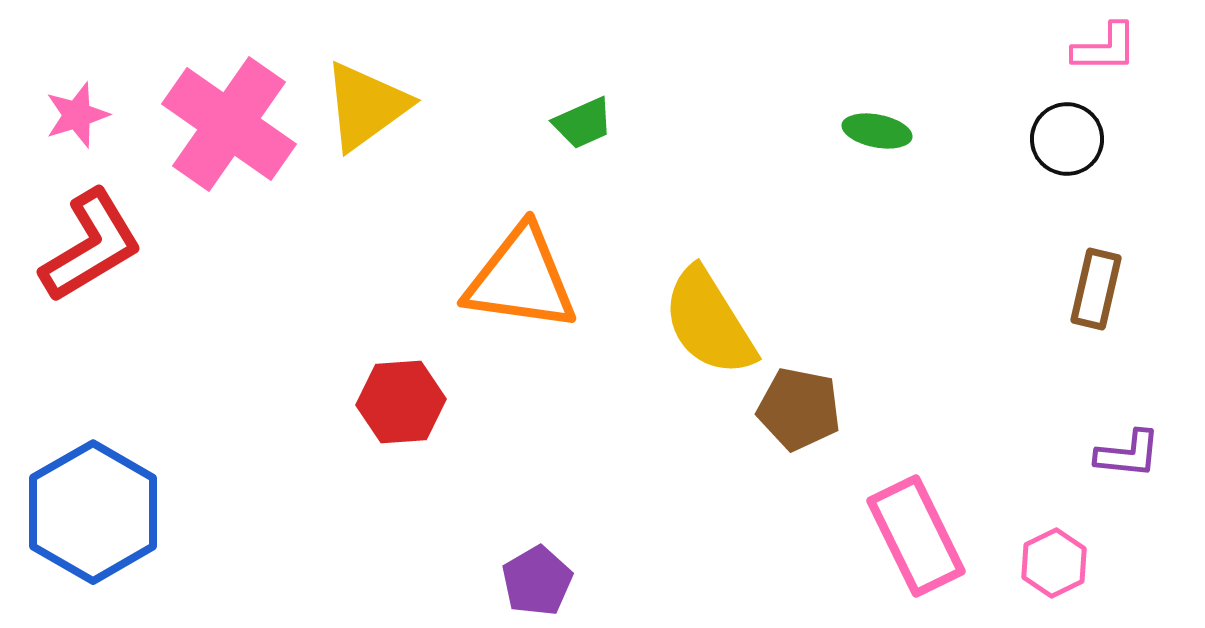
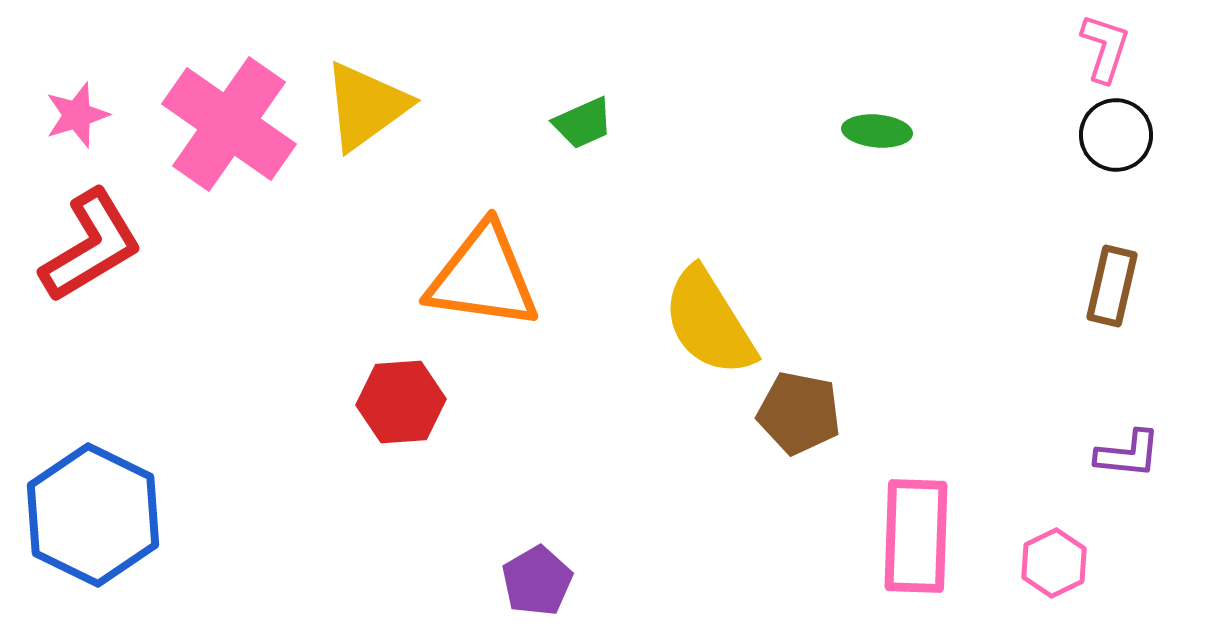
pink L-shape: rotated 72 degrees counterclockwise
green ellipse: rotated 6 degrees counterclockwise
black circle: moved 49 px right, 4 px up
orange triangle: moved 38 px left, 2 px up
brown rectangle: moved 16 px right, 3 px up
brown pentagon: moved 4 px down
blue hexagon: moved 3 px down; rotated 4 degrees counterclockwise
pink rectangle: rotated 28 degrees clockwise
